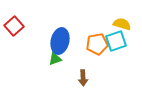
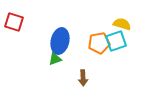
red square: moved 4 px up; rotated 30 degrees counterclockwise
orange pentagon: moved 2 px right, 1 px up
